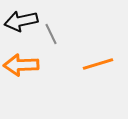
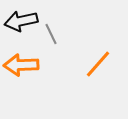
orange line: rotated 32 degrees counterclockwise
